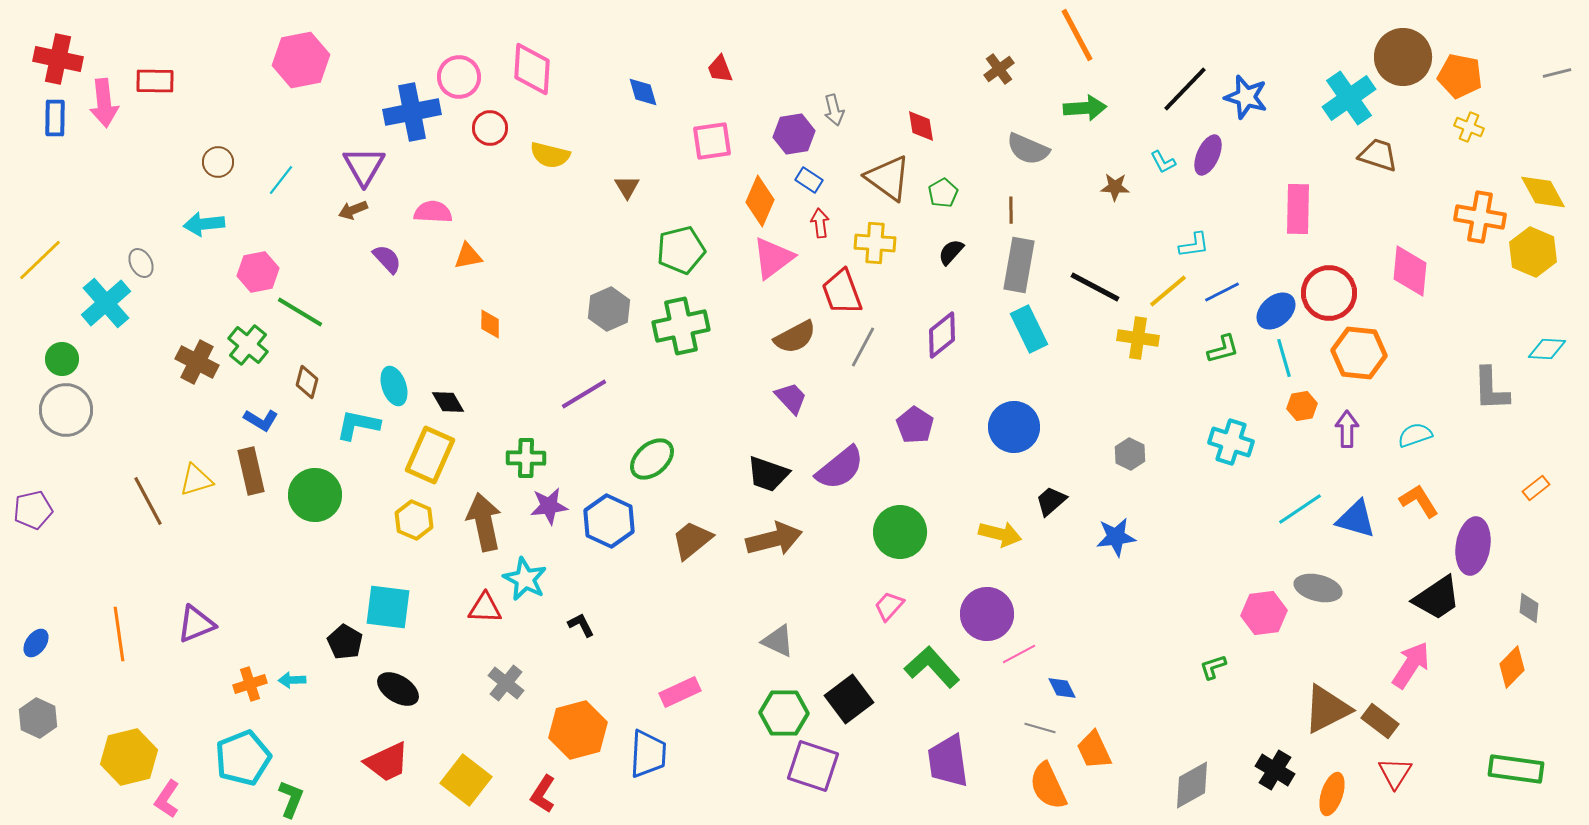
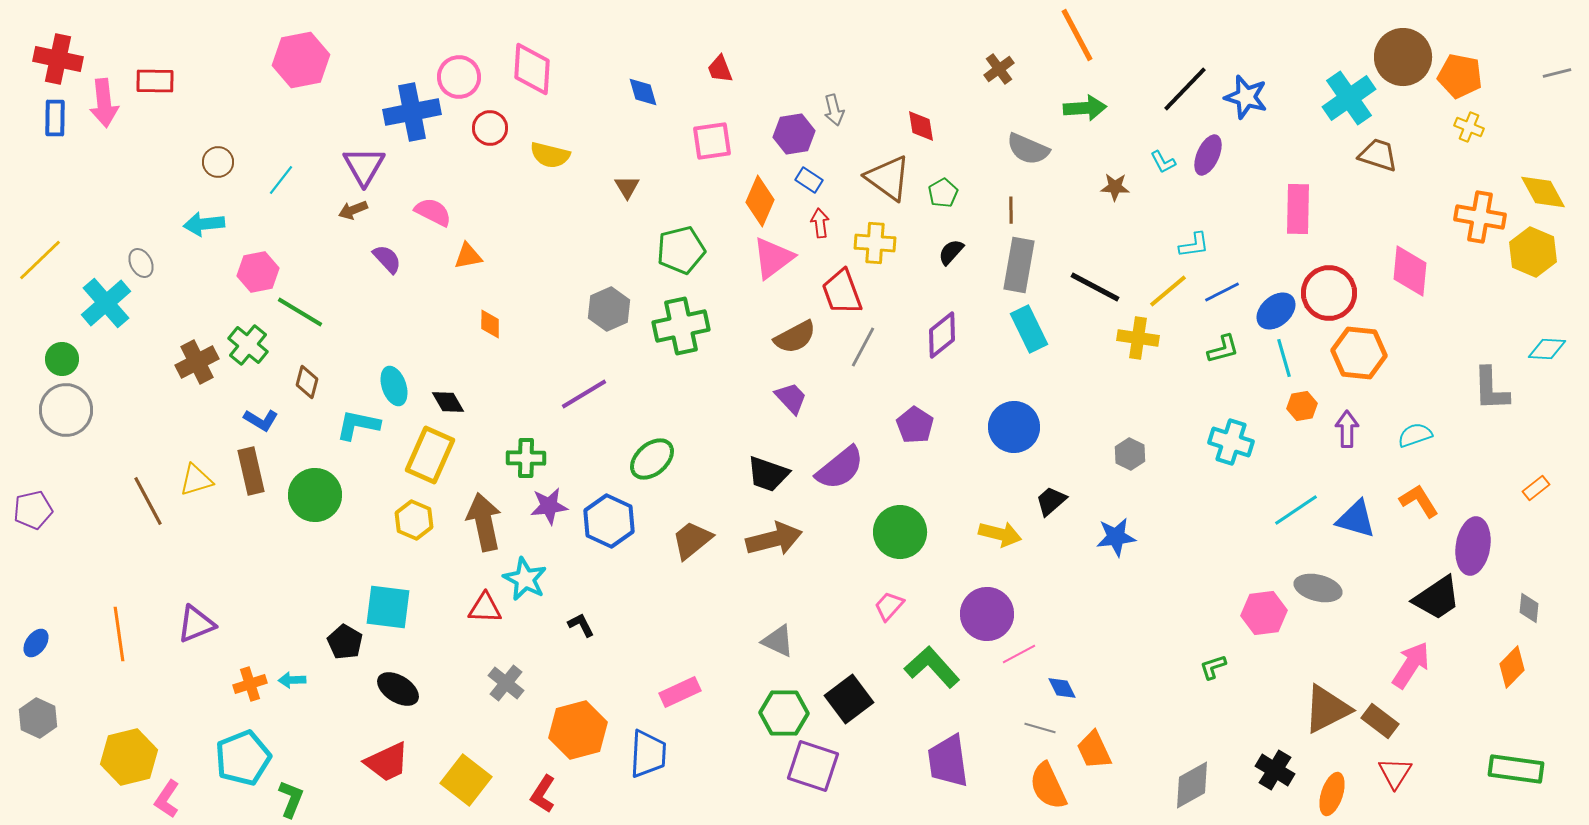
pink semicircle at (433, 212): rotated 24 degrees clockwise
brown cross at (197, 362): rotated 36 degrees clockwise
cyan line at (1300, 509): moved 4 px left, 1 px down
